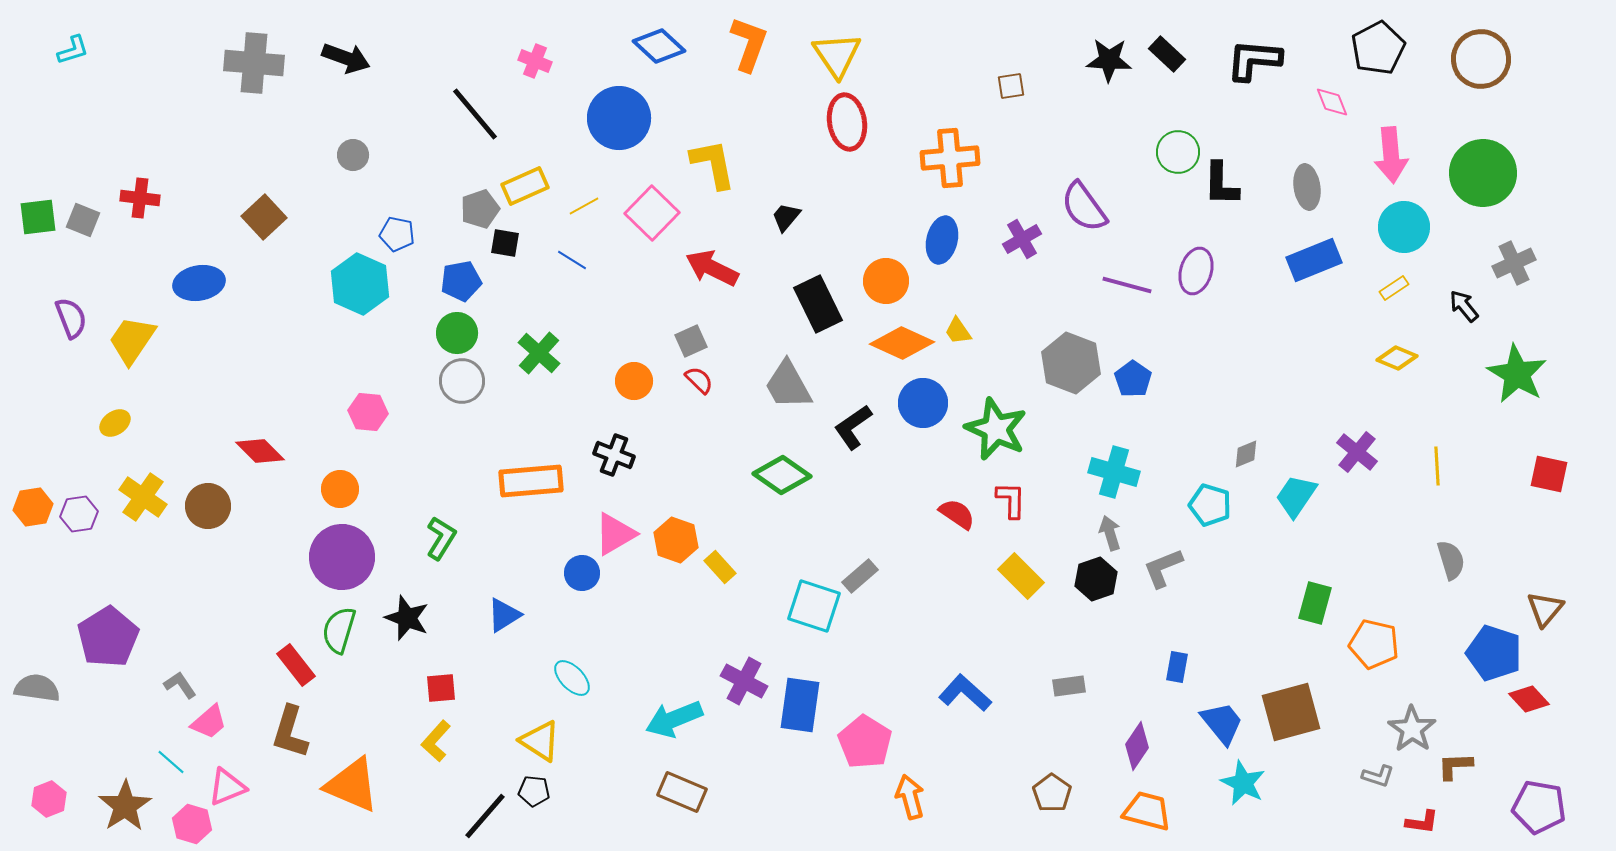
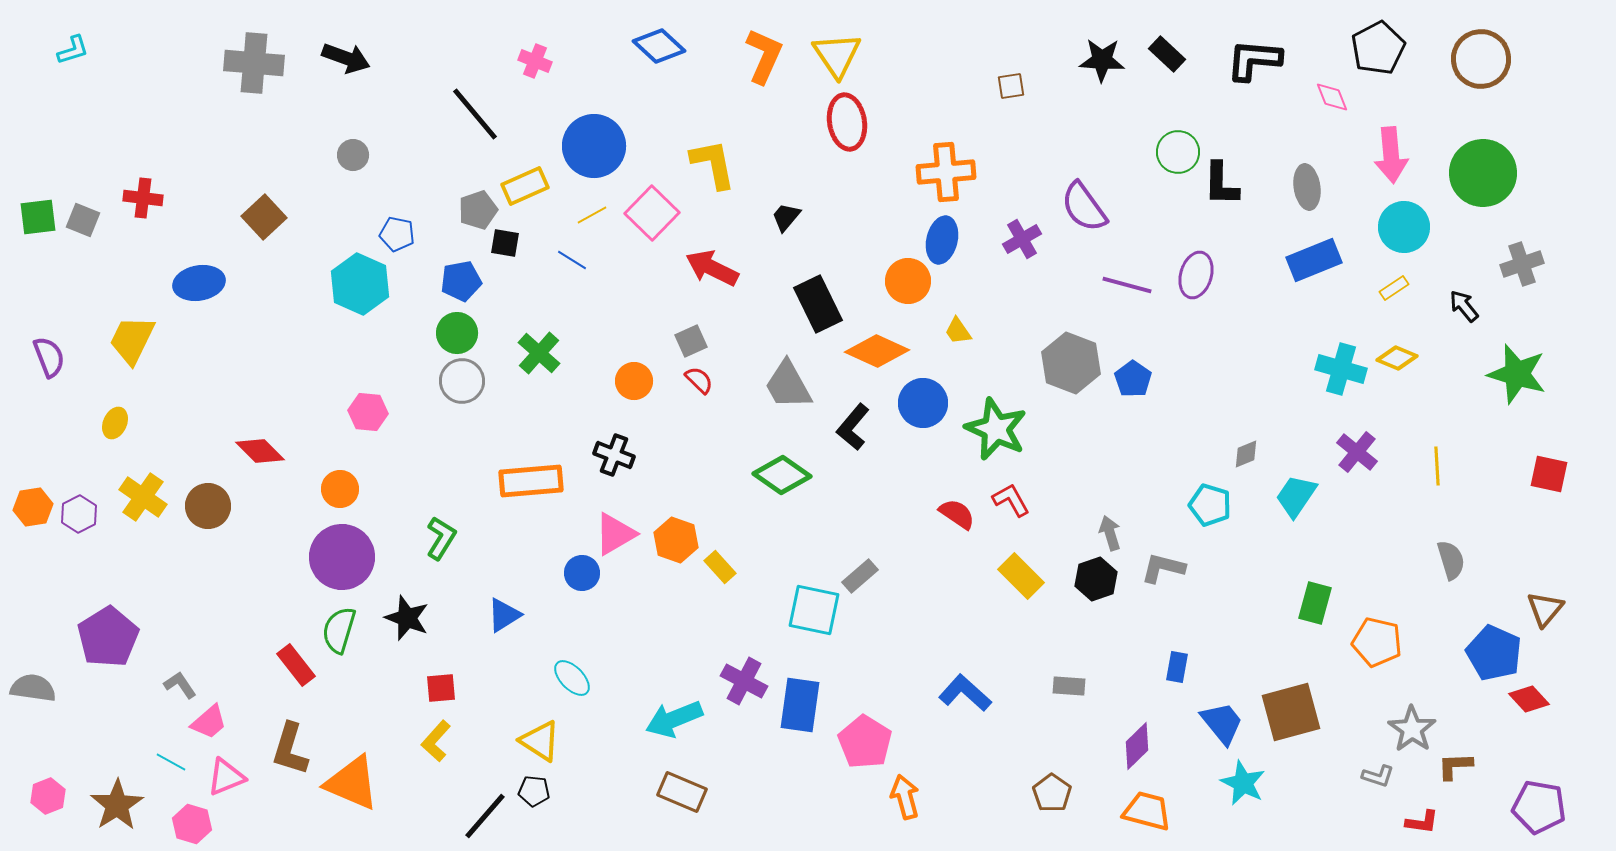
orange L-shape at (749, 44): moved 15 px right, 12 px down; rotated 4 degrees clockwise
black star at (1109, 60): moved 7 px left
pink diamond at (1332, 102): moved 5 px up
blue circle at (619, 118): moved 25 px left, 28 px down
orange cross at (950, 158): moved 4 px left, 14 px down
red cross at (140, 198): moved 3 px right
yellow line at (584, 206): moved 8 px right, 9 px down
gray pentagon at (480, 209): moved 2 px left, 1 px down
gray cross at (1514, 263): moved 8 px right, 1 px down; rotated 6 degrees clockwise
purple ellipse at (1196, 271): moved 4 px down
orange circle at (886, 281): moved 22 px right
purple semicircle at (71, 318): moved 22 px left, 39 px down
yellow trapezoid at (132, 340): rotated 8 degrees counterclockwise
orange diamond at (902, 343): moved 25 px left, 8 px down
green star at (1517, 374): rotated 14 degrees counterclockwise
yellow ellipse at (115, 423): rotated 32 degrees counterclockwise
black L-shape at (853, 427): rotated 15 degrees counterclockwise
cyan cross at (1114, 472): moved 227 px right, 103 px up
red L-shape at (1011, 500): rotated 30 degrees counterclockwise
purple hexagon at (79, 514): rotated 18 degrees counterclockwise
gray L-shape at (1163, 568): rotated 36 degrees clockwise
cyan square at (814, 606): moved 4 px down; rotated 6 degrees counterclockwise
orange pentagon at (1374, 644): moved 3 px right, 2 px up
blue pentagon at (1494, 653): rotated 6 degrees clockwise
gray rectangle at (1069, 686): rotated 12 degrees clockwise
gray semicircle at (37, 688): moved 4 px left
brown L-shape at (290, 732): moved 17 px down
purple diamond at (1137, 746): rotated 12 degrees clockwise
cyan line at (171, 762): rotated 12 degrees counterclockwise
orange triangle at (352, 785): moved 2 px up
pink triangle at (227, 787): moved 1 px left, 10 px up
orange arrow at (910, 797): moved 5 px left
pink hexagon at (49, 799): moved 1 px left, 3 px up
brown star at (125, 806): moved 8 px left, 1 px up
